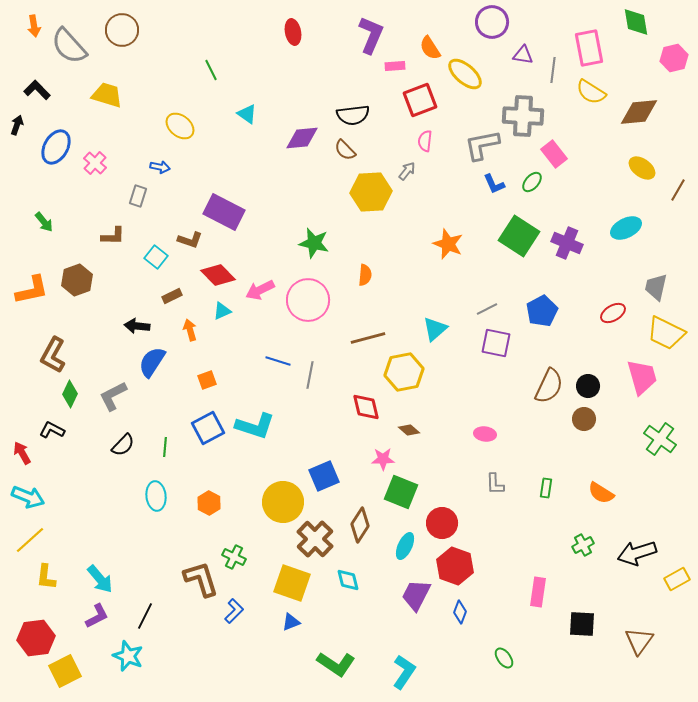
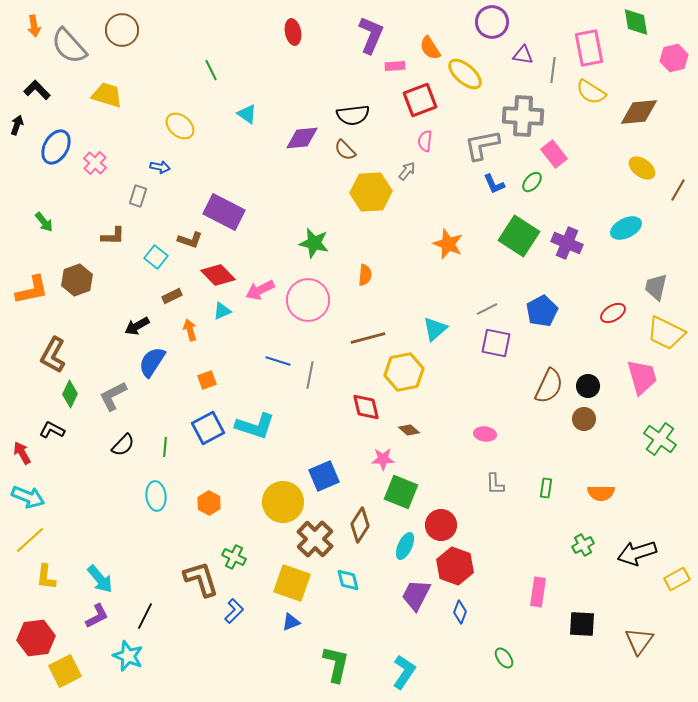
black arrow at (137, 326): rotated 35 degrees counterclockwise
orange semicircle at (601, 493): rotated 32 degrees counterclockwise
red circle at (442, 523): moved 1 px left, 2 px down
green L-shape at (336, 664): rotated 111 degrees counterclockwise
